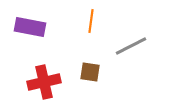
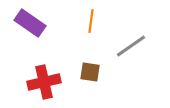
purple rectangle: moved 4 px up; rotated 24 degrees clockwise
gray line: rotated 8 degrees counterclockwise
